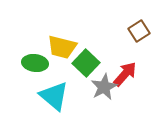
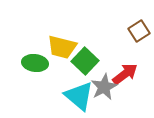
green square: moved 1 px left, 2 px up
red arrow: rotated 12 degrees clockwise
cyan triangle: moved 25 px right
